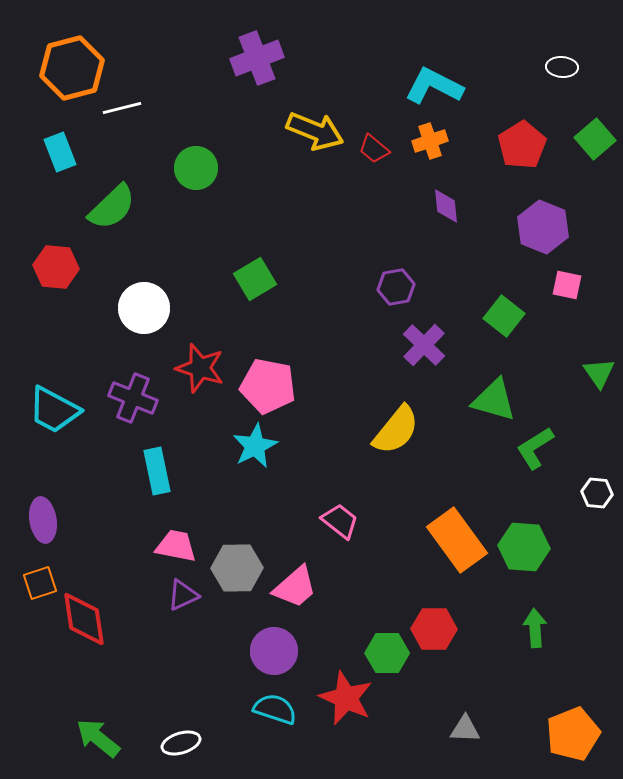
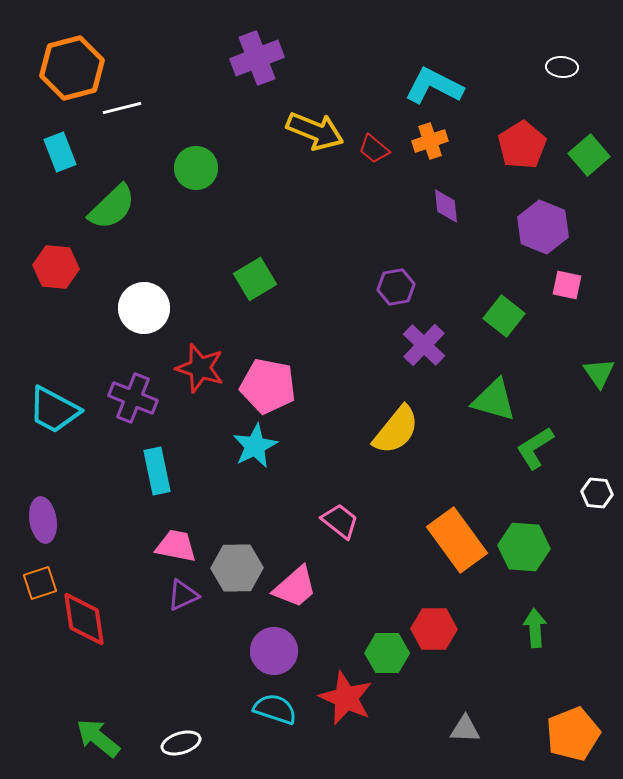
green square at (595, 139): moved 6 px left, 16 px down
